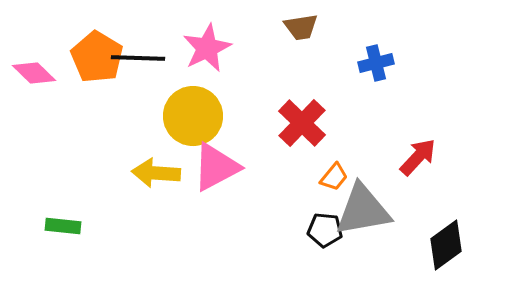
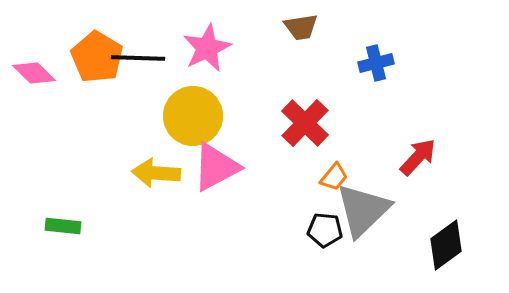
red cross: moved 3 px right
gray triangle: rotated 34 degrees counterclockwise
